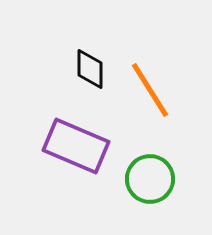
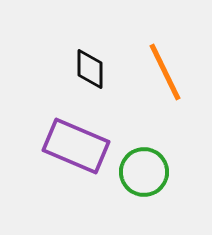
orange line: moved 15 px right, 18 px up; rotated 6 degrees clockwise
green circle: moved 6 px left, 7 px up
